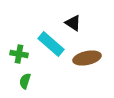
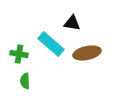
black triangle: moved 1 px left; rotated 24 degrees counterclockwise
brown ellipse: moved 5 px up
green semicircle: rotated 21 degrees counterclockwise
